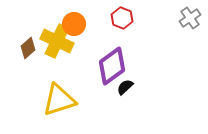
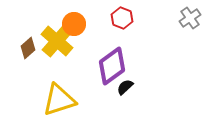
yellow cross: rotated 16 degrees clockwise
